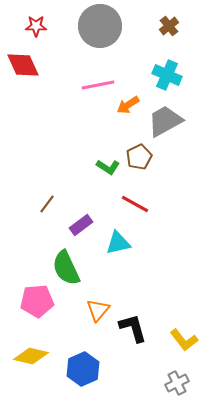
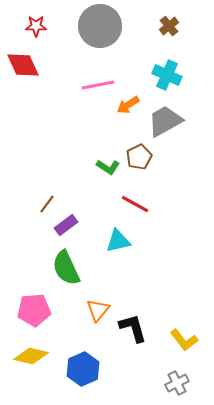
purple rectangle: moved 15 px left
cyan triangle: moved 2 px up
pink pentagon: moved 3 px left, 9 px down
